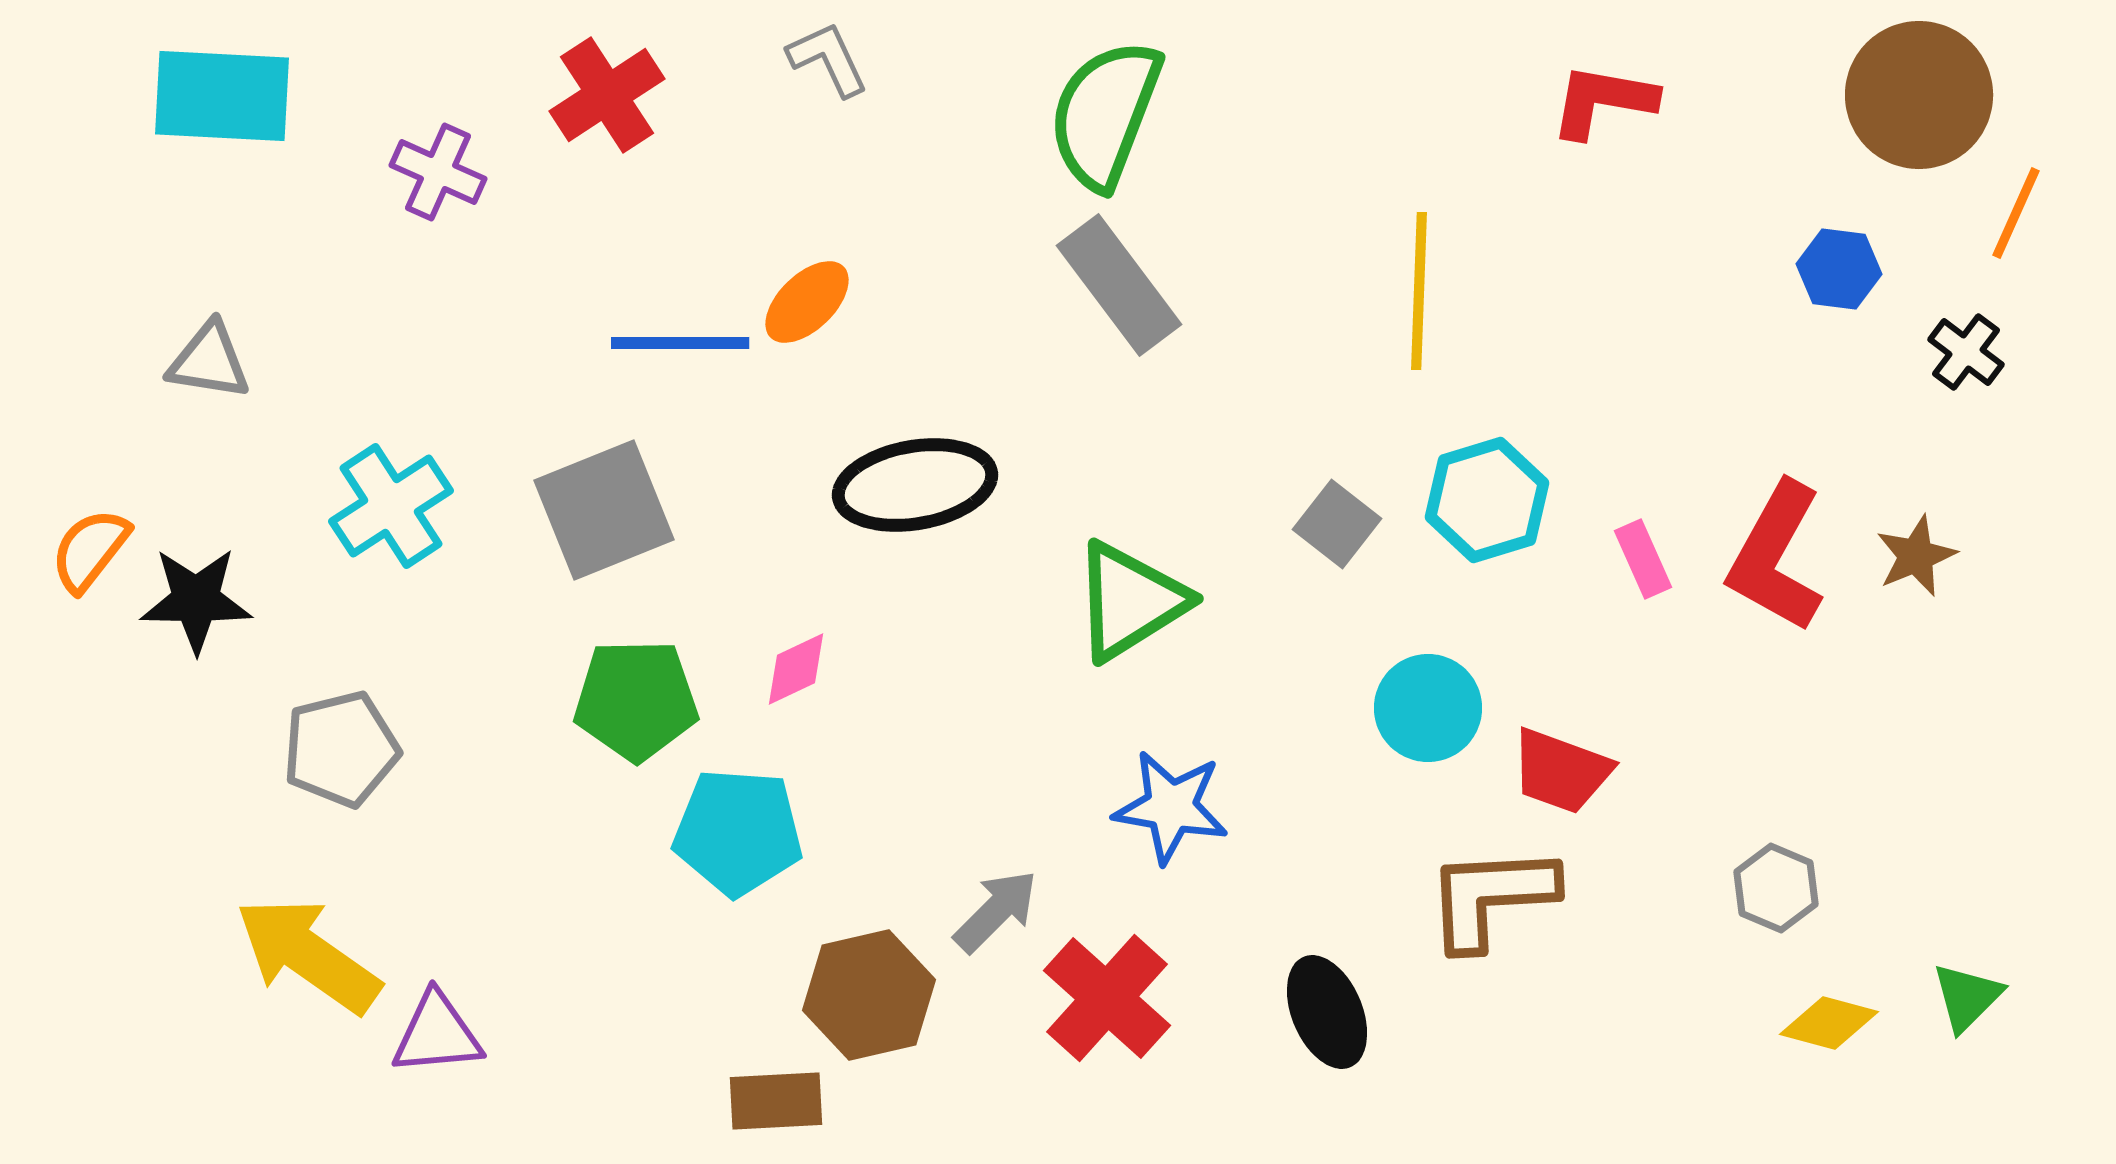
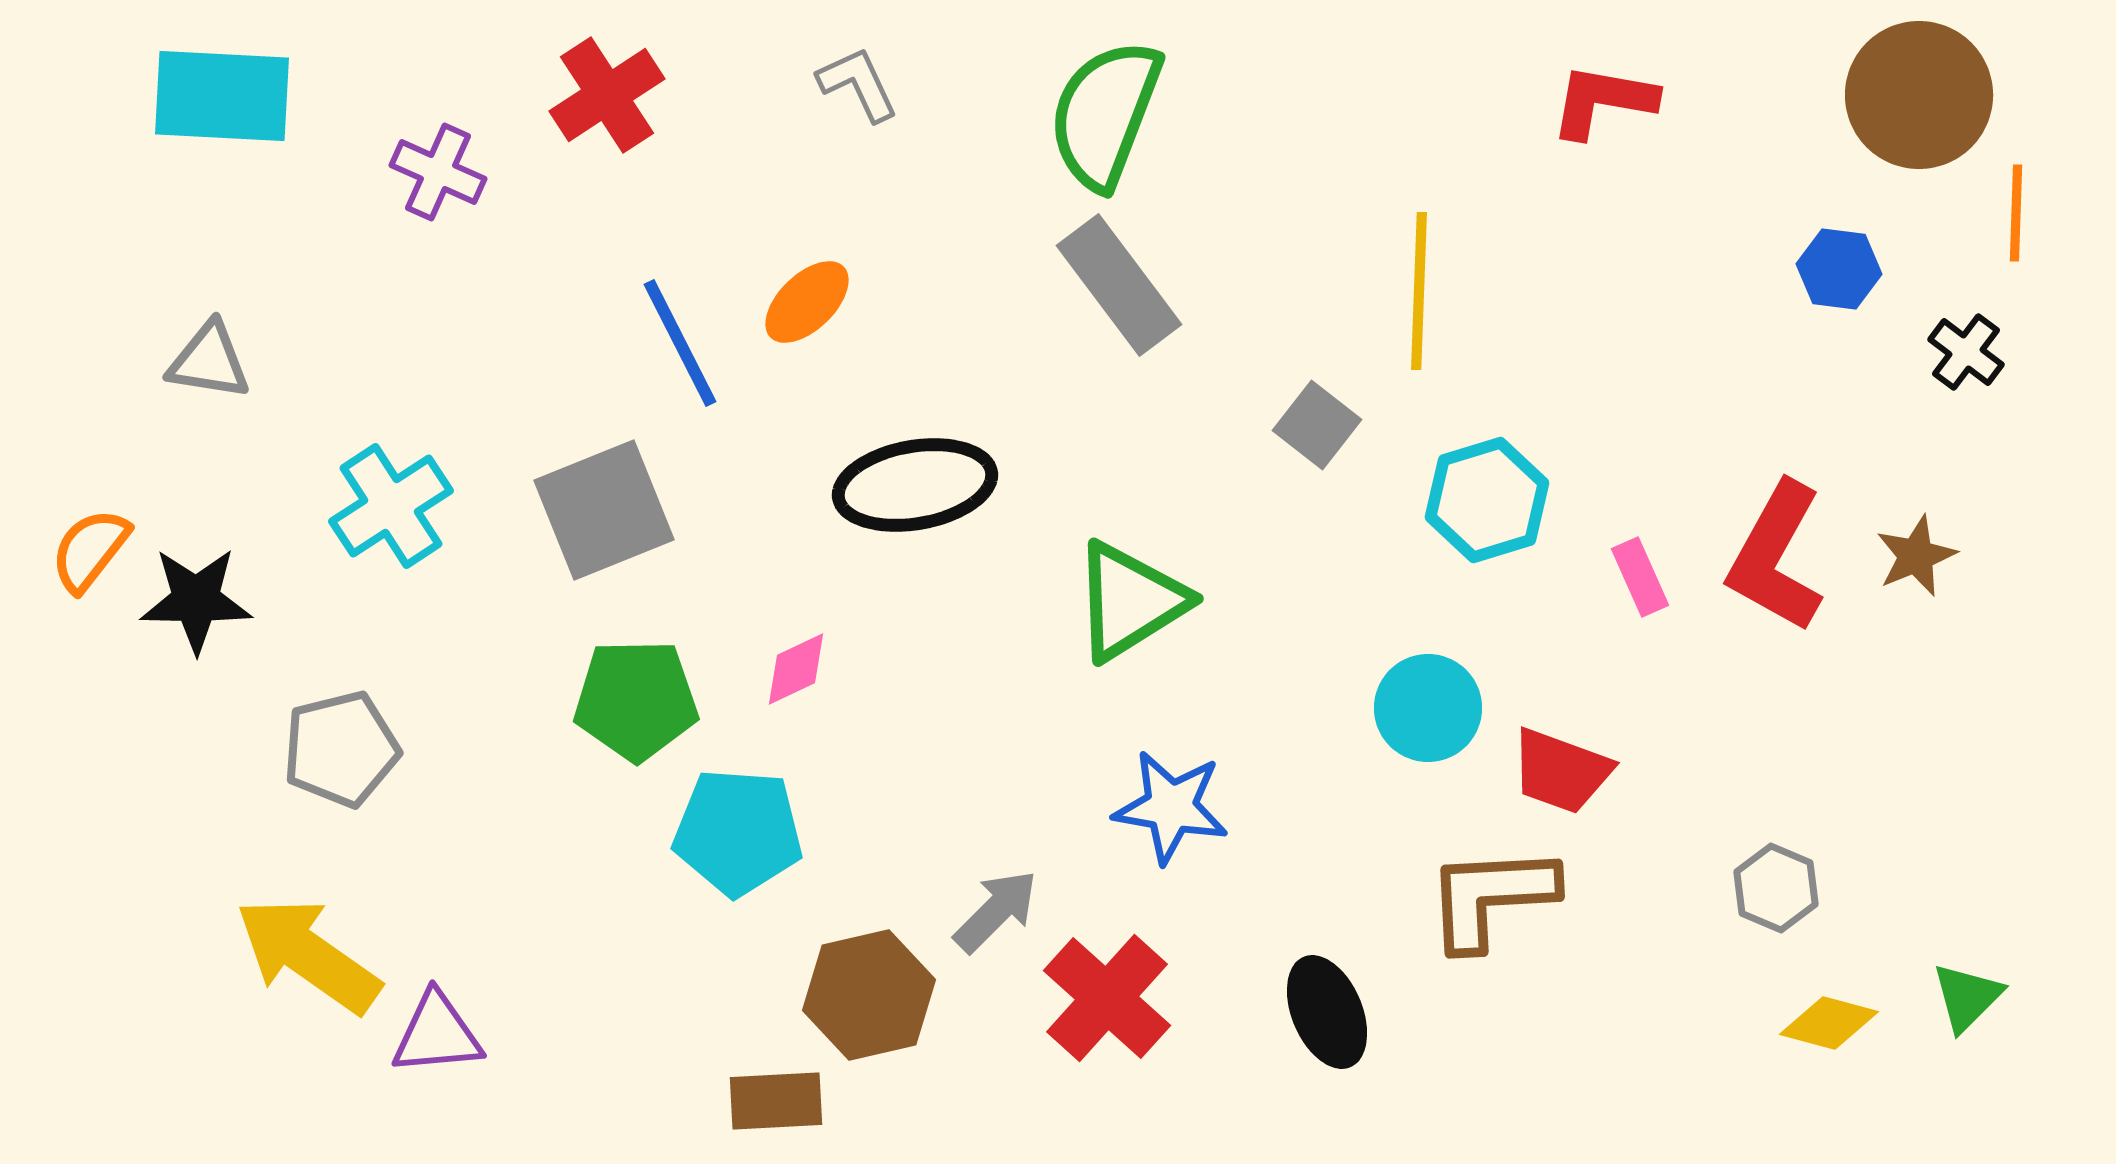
gray L-shape at (828, 59): moved 30 px right, 25 px down
orange line at (2016, 213): rotated 22 degrees counterclockwise
blue line at (680, 343): rotated 63 degrees clockwise
gray square at (1337, 524): moved 20 px left, 99 px up
pink rectangle at (1643, 559): moved 3 px left, 18 px down
